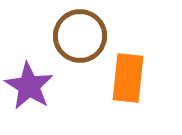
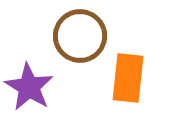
purple star: moved 1 px down
